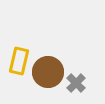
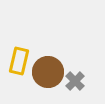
gray cross: moved 1 px left, 2 px up
